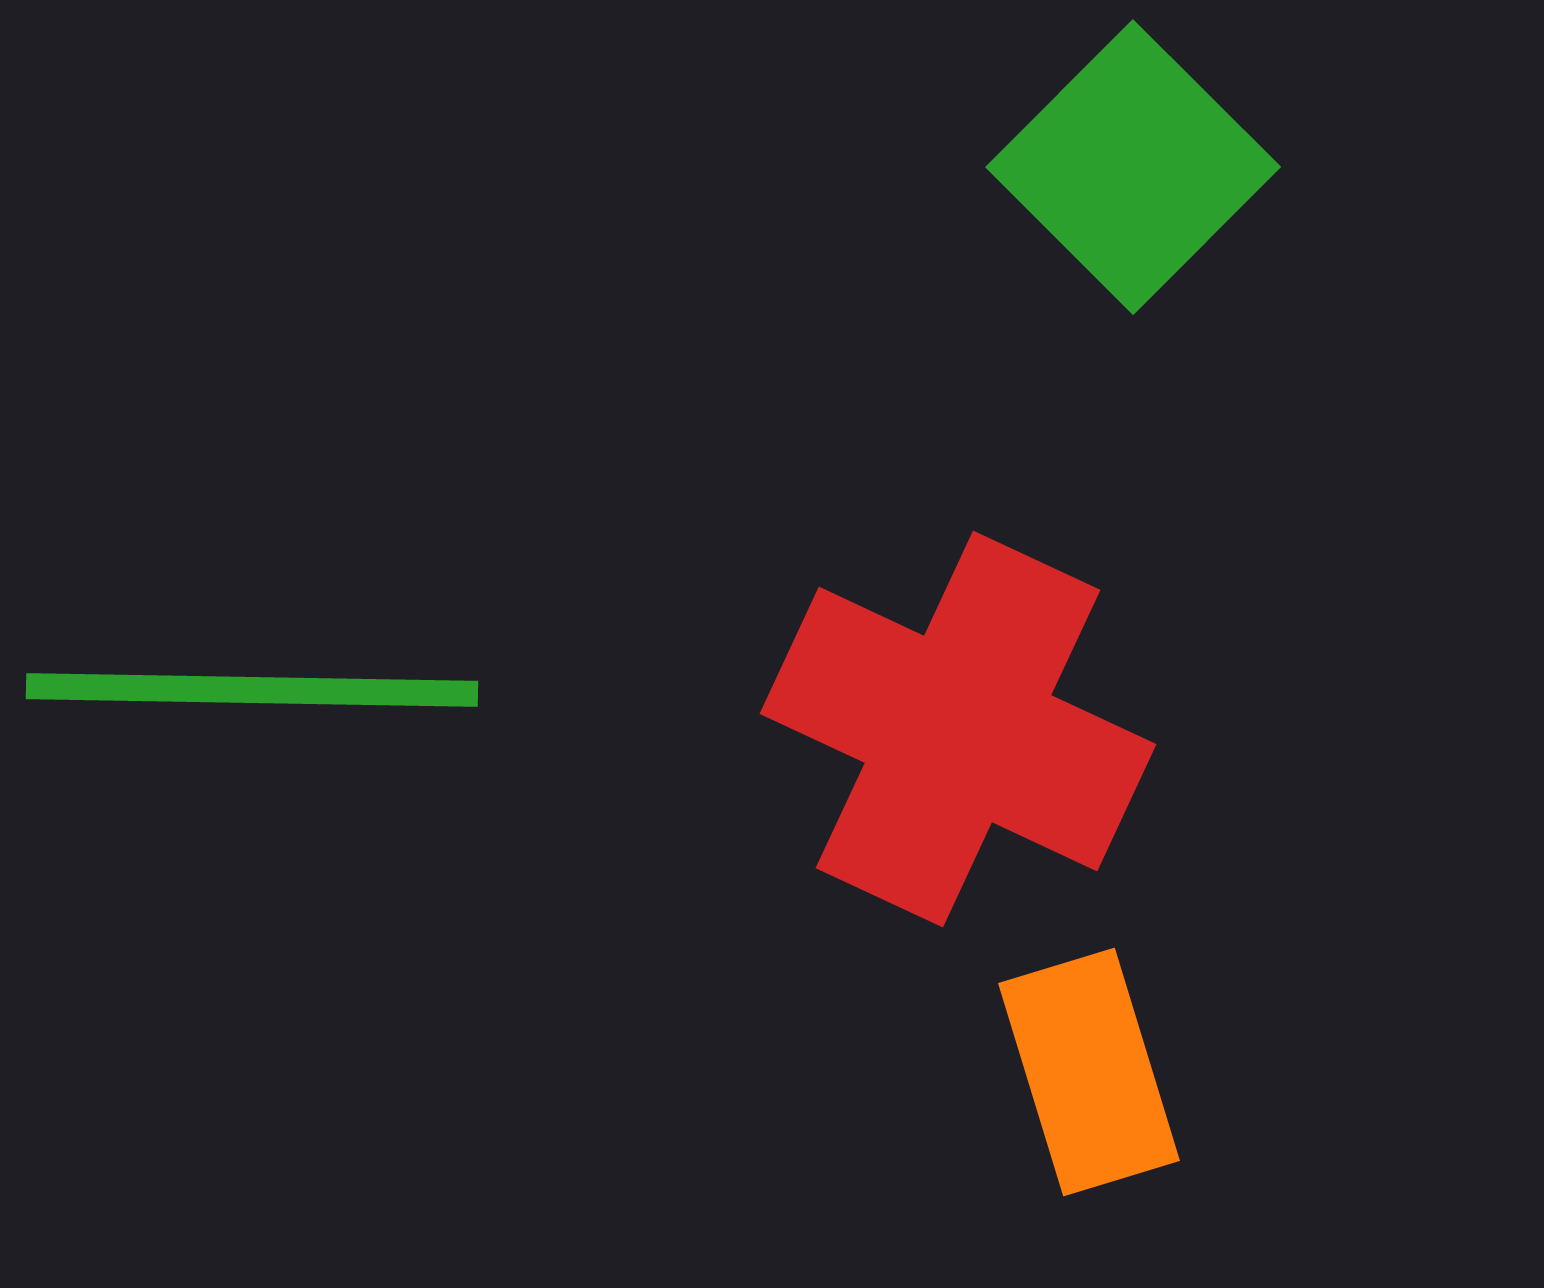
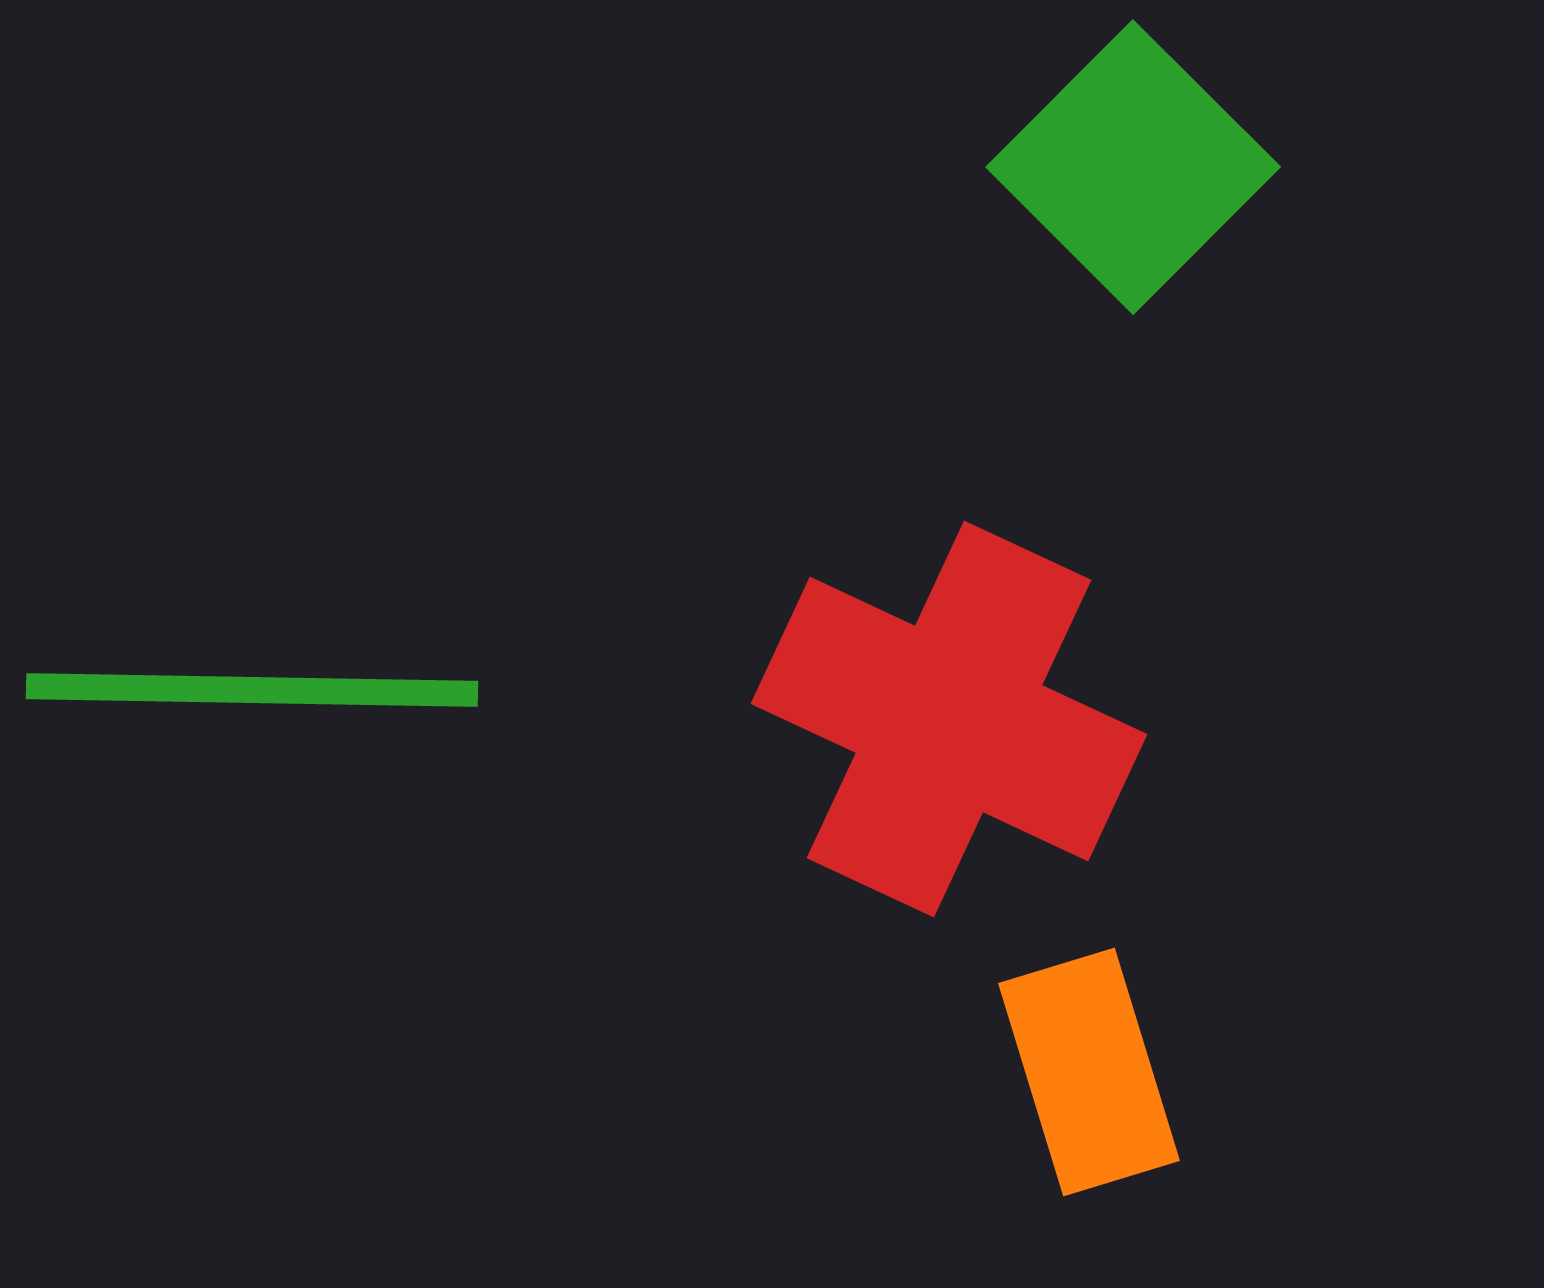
red cross: moved 9 px left, 10 px up
